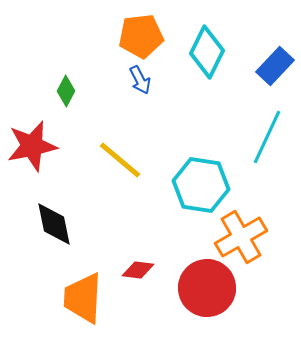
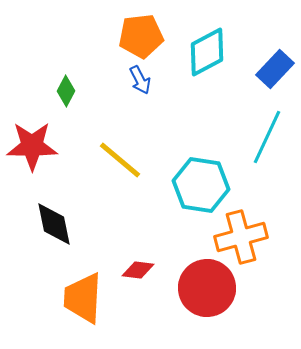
cyan diamond: rotated 36 degrees clockwise
blue rectangle: moved 3 px down
red star: rotated 12 degrees clockwise
orange cross: rotated 15 degrees clockwise
